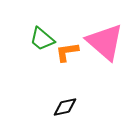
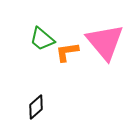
pink triangle: rotated 9 degrees clockwise
black diamond: moved 29 px left; rotated 30 degrees counterclockwise
